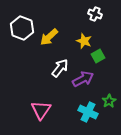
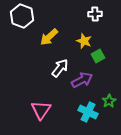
white cross: rotated 24 degrees counterclockwise
white hexagon: moved 12 px up
purple arrow: moved 1 px left, 1 px down
